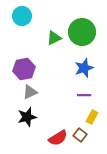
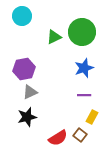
green triangle: moved 1 px up
